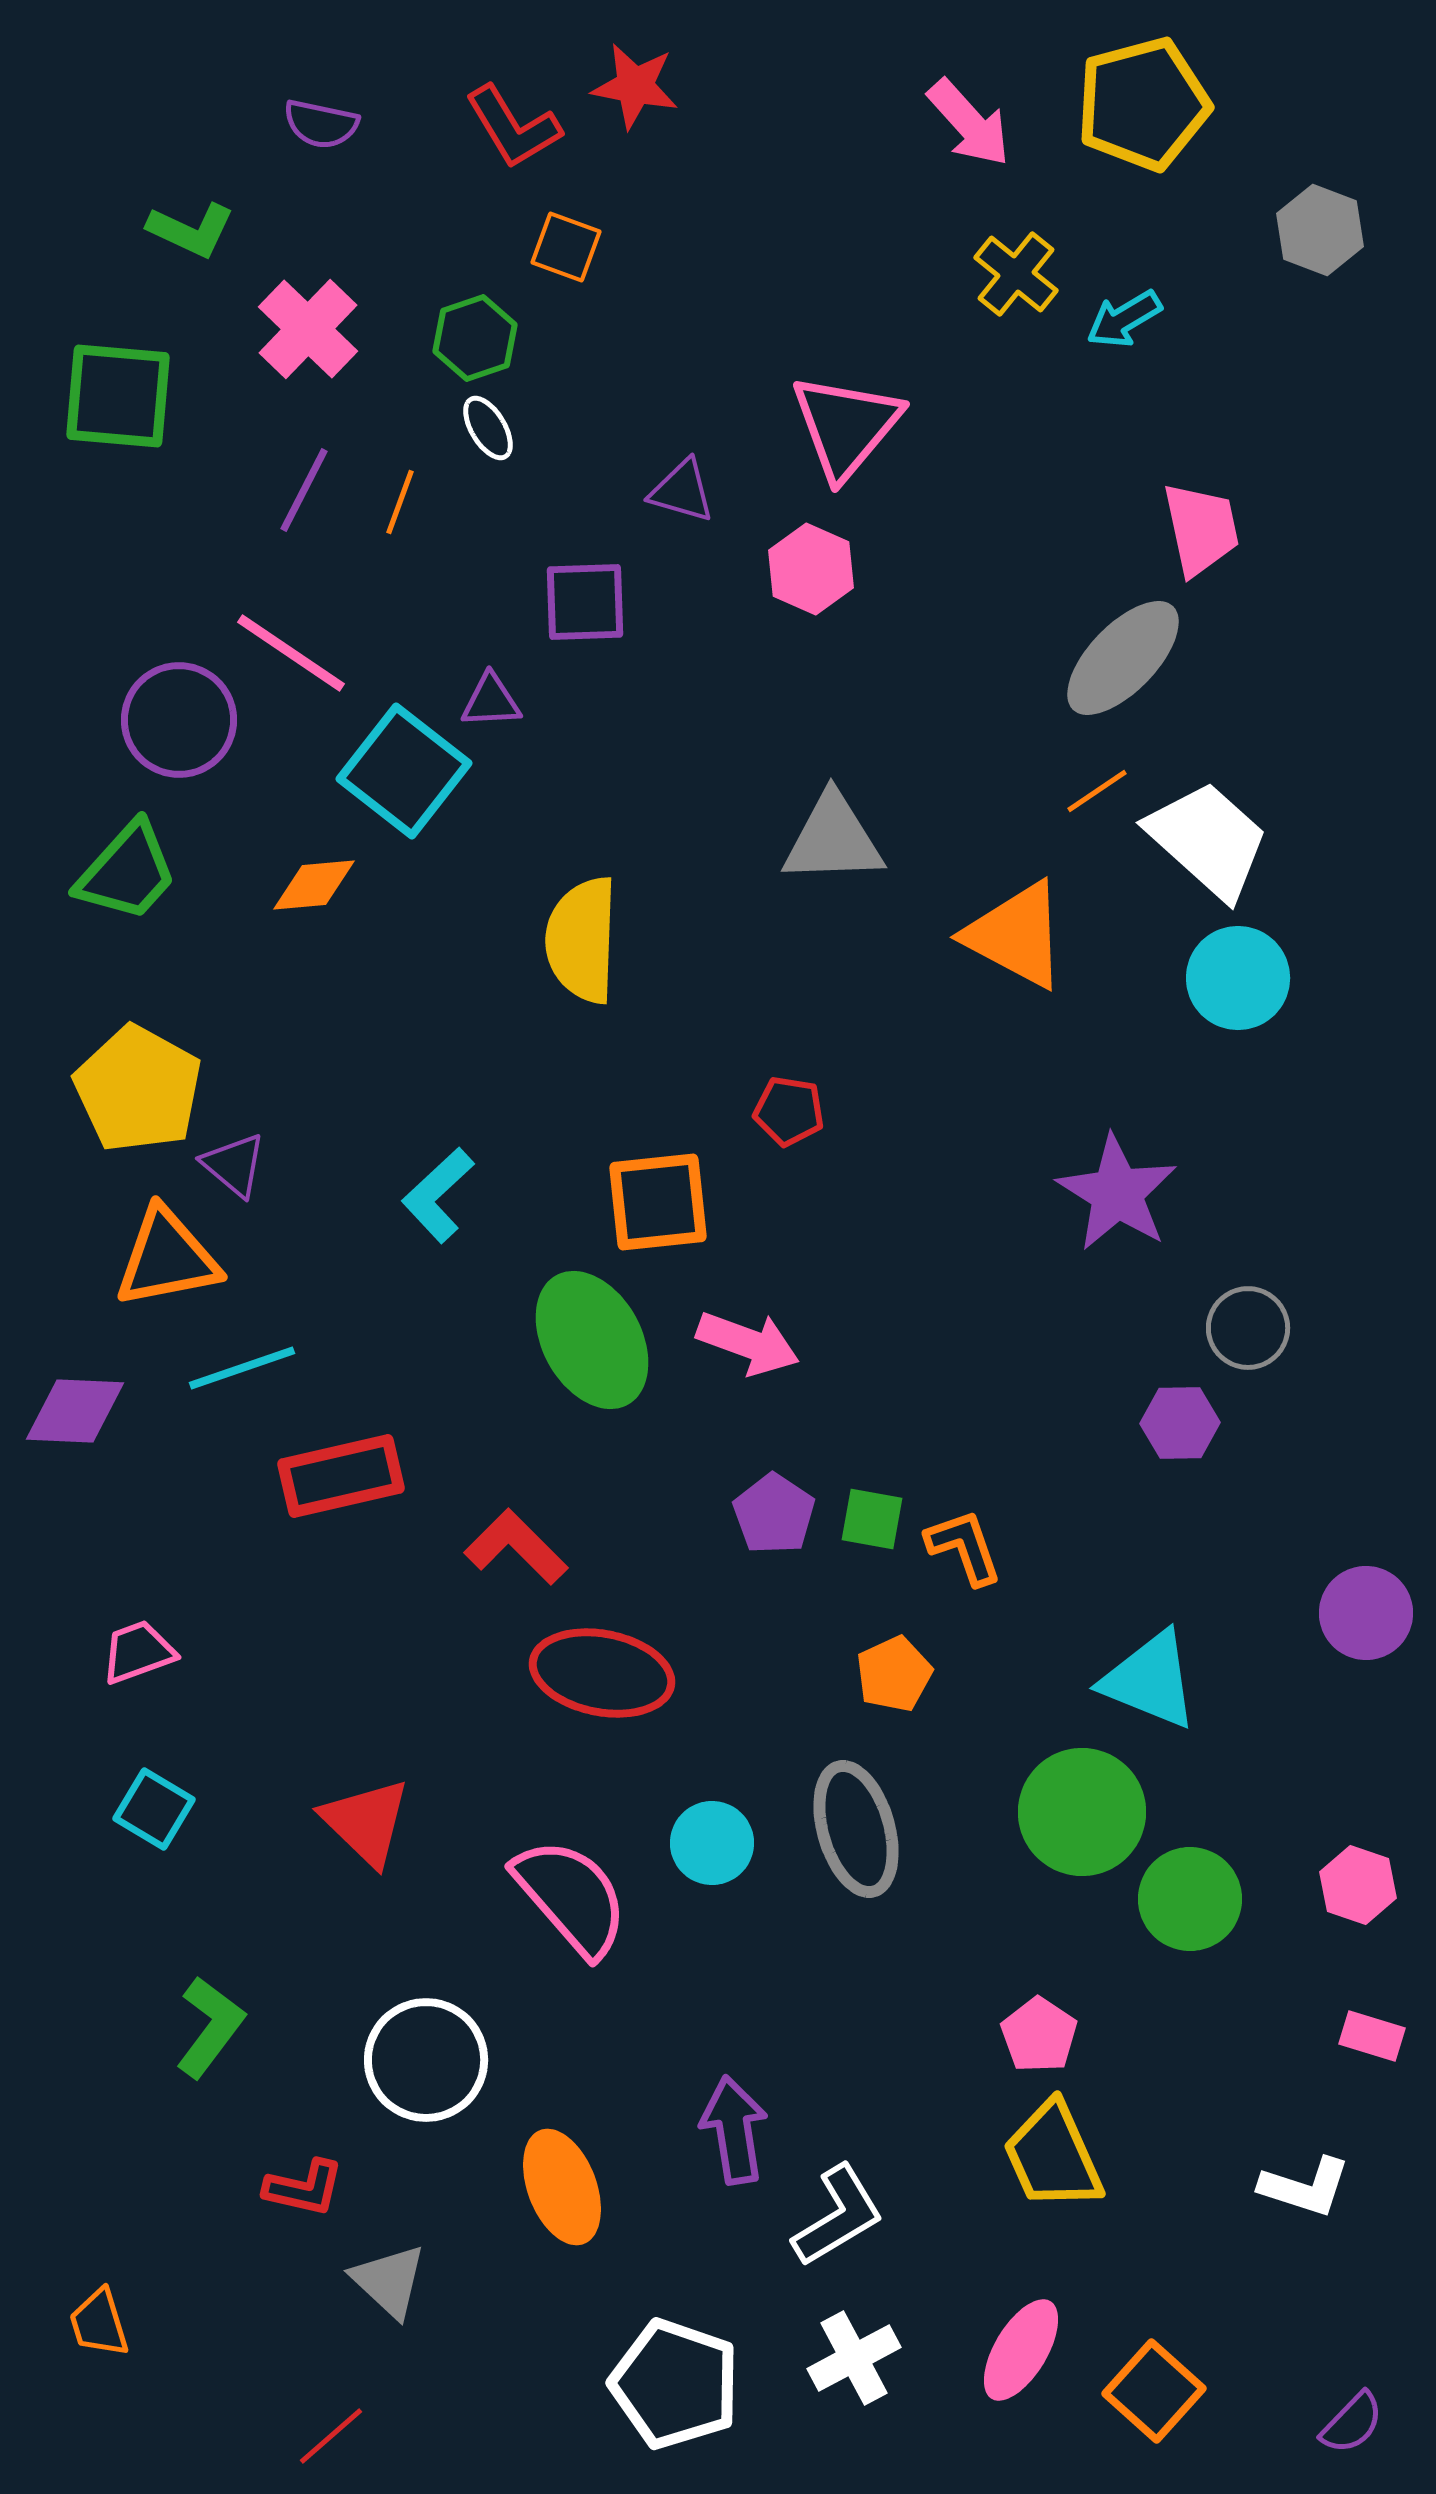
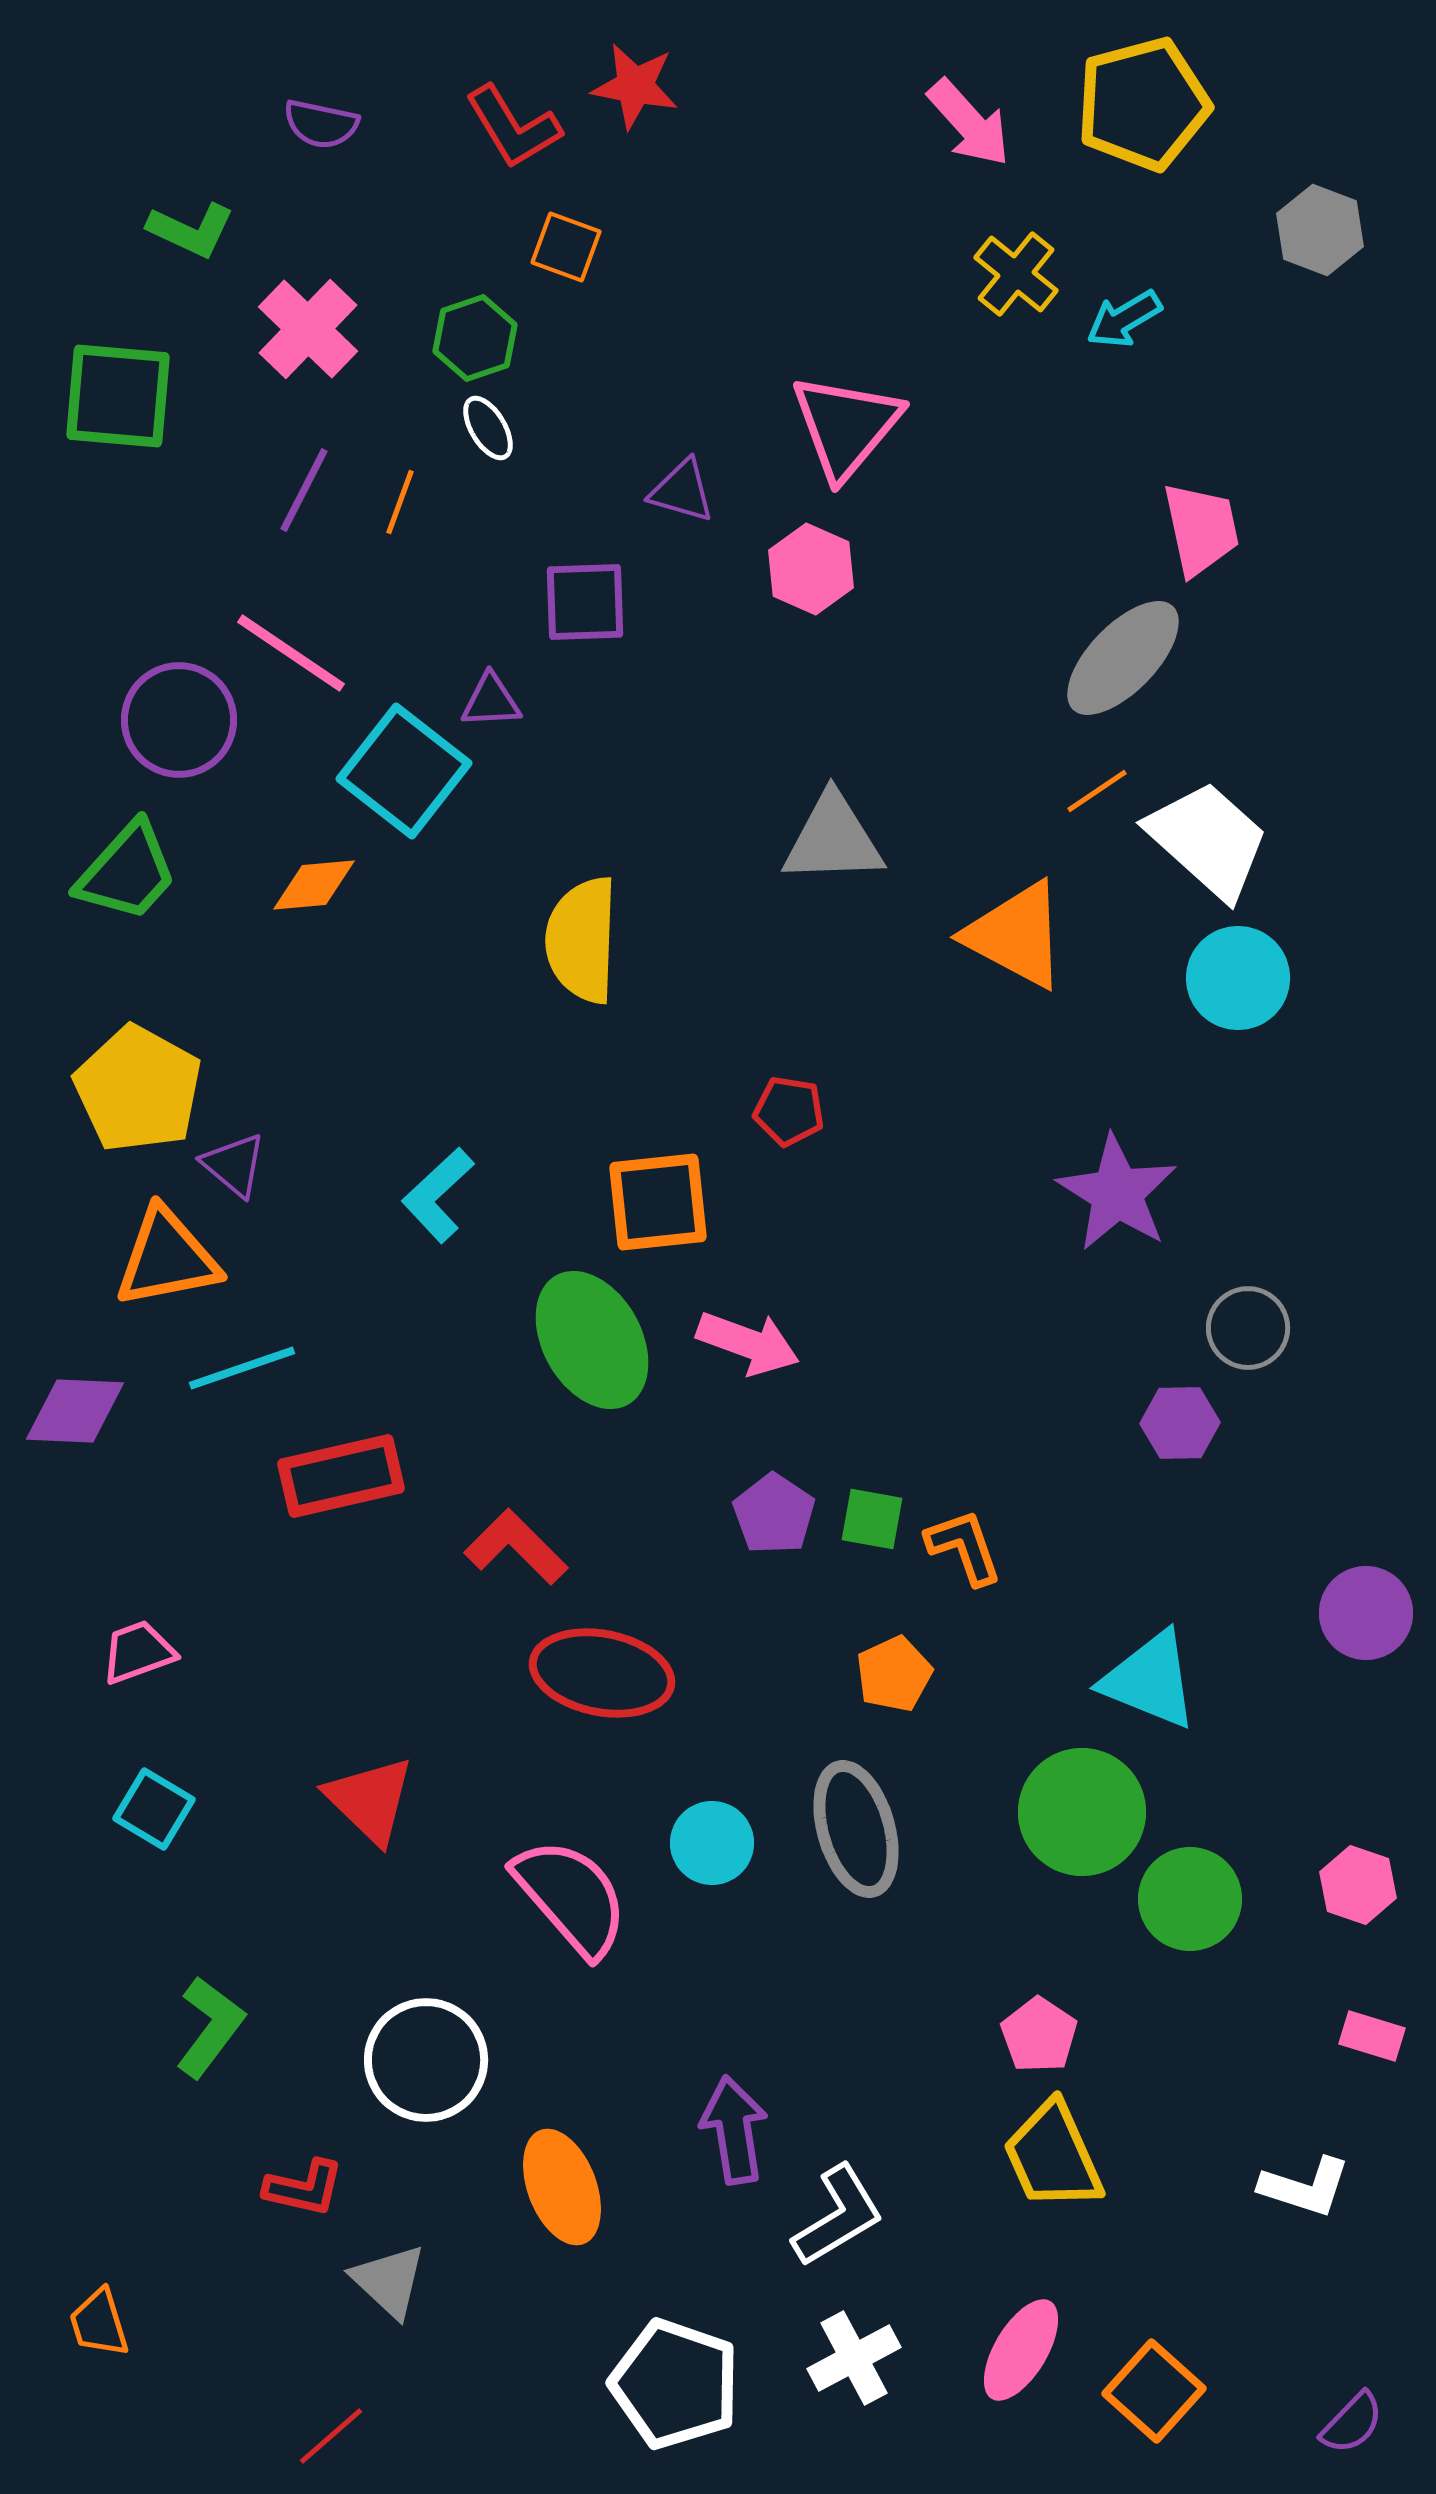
red triangle at (366, 1822): moved 4 px right, 22 px up
